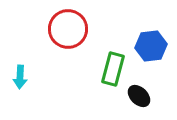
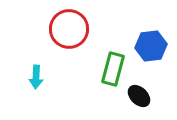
red circle: moved 1 px right
cyan arrow: moved 16 px right
